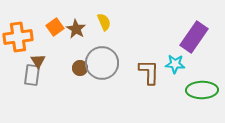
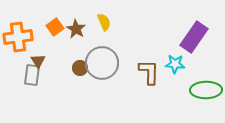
green ellipse: moved 4 px right
